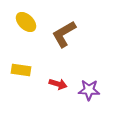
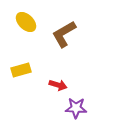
yellow rectangle: rotated 24 degrees counterclockwise
red arrow: moved 1 px down
purple star: moved 13 px left, 18 px down
